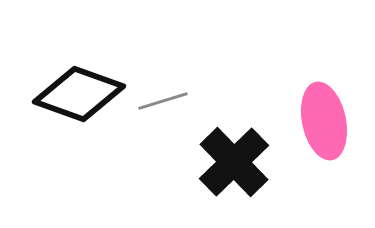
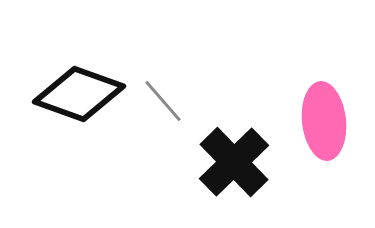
gray line: rotated 66 degrees clockwise
pink ellipse: rotated 6 degrees clockwise
